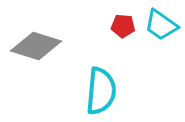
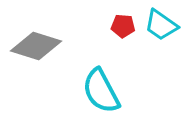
cyan semicircle: rotated 147 degrees clockwise
